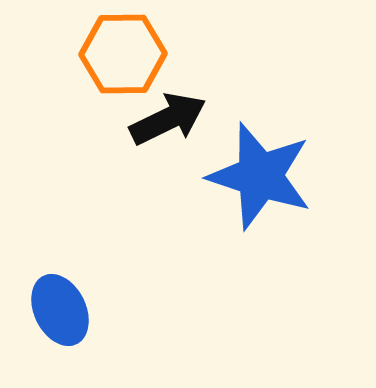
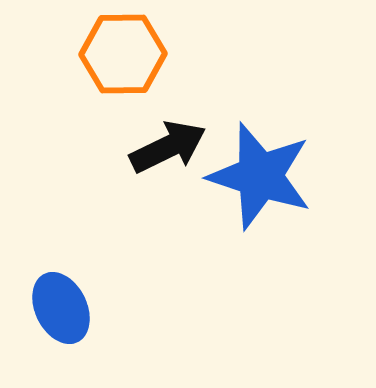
black arrow: moved 28 px down
blue ellipse: moved 1 px right, 2 px up
